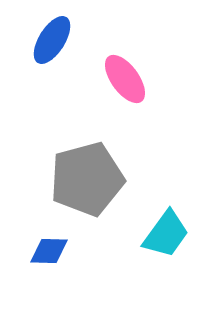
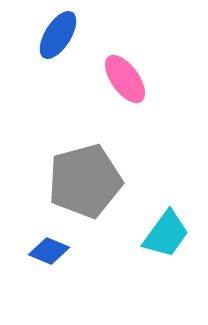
blue ellipse: moved 6 px right, 5 px up
gray pentagon: moved 2 px left, 2 px down
blue diamond: rotated 21 degrees clockwise
